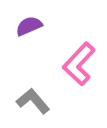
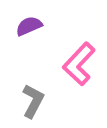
gray L-shape: rotated 68 degrees clockwise
